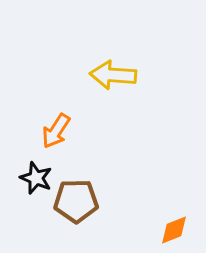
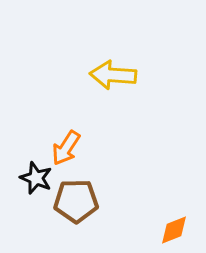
orange arrow: moved 10 px right, 17 px down
